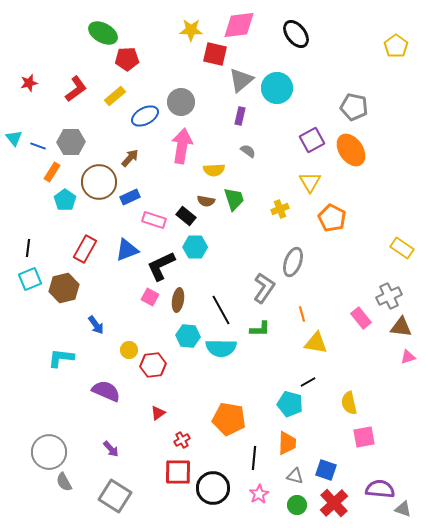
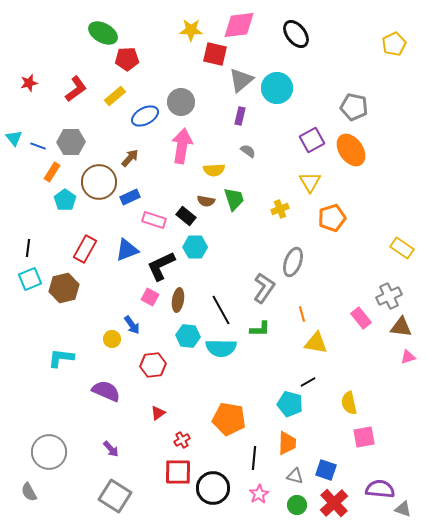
yellow pentagon at (396, 46): moved 2 px left, 2 px up; rotated 10 degrees clockwise
orange pentagon at (332, 218): rotated 28 degrees clockwise
blue arrow at (96, 325): moved 36 px right
yellow circle at (129, 350): moved 17 px left, 11 px up
gray semicircle at (64, 482): moved 35 px left, 10 px down
